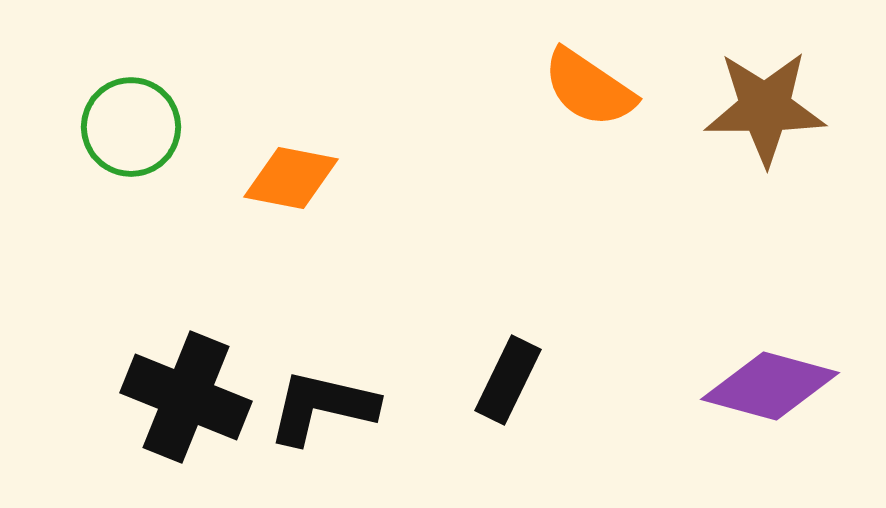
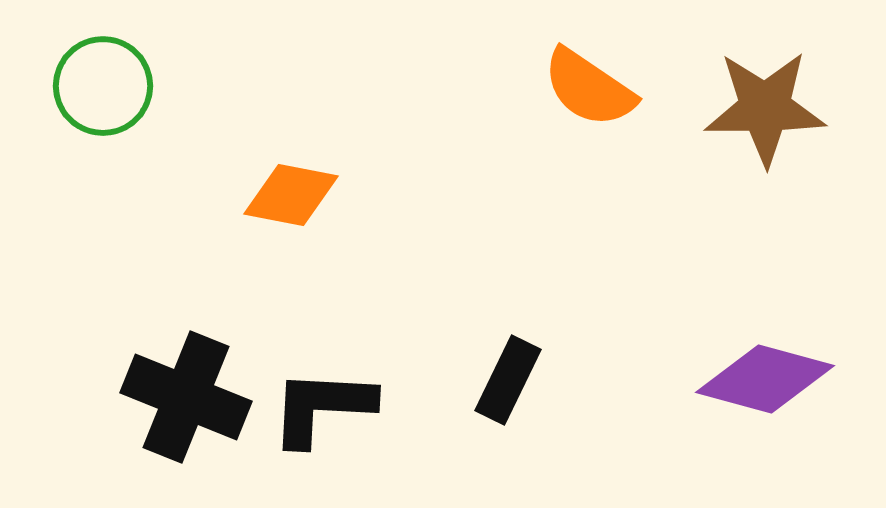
green circle: moved 28 px left, 41 px up
orange diamond: moved 17 px down
purple diamond: moved 5 px left, 7 px up
black L-shape: rotated 10 degrees counterclockwise
